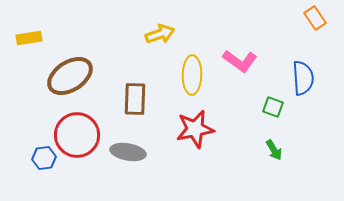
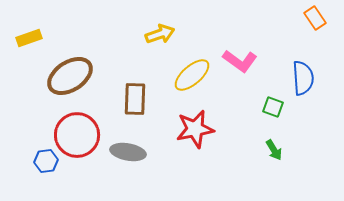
yellow rectangle: rotated 10 degrees counterclockwise
yellow ellipse: rotated 48 degrees clockwise
blue hexagon: moved 2 px right, 3 px down
